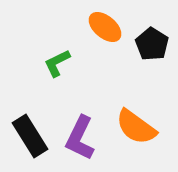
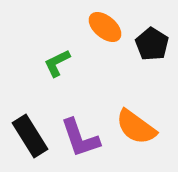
purple L-shape: rotated 45 degrees counterclockwise
